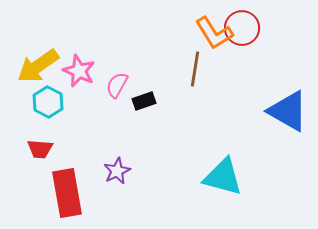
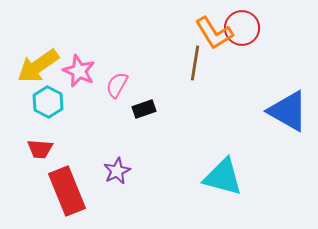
brown line: moved 6 px up
black rectangle: moved 8 px down
red rectangle: moved 2 px up; rotated 12 degrees counterclockwise
